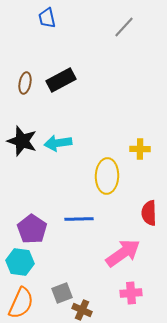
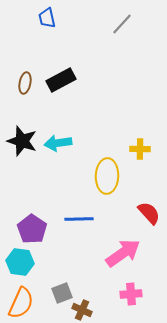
gray line: moved 2 px left, 3 px up
red semicircle: rotated 140 degrees clockwise
pink cross: moved 1 px down
